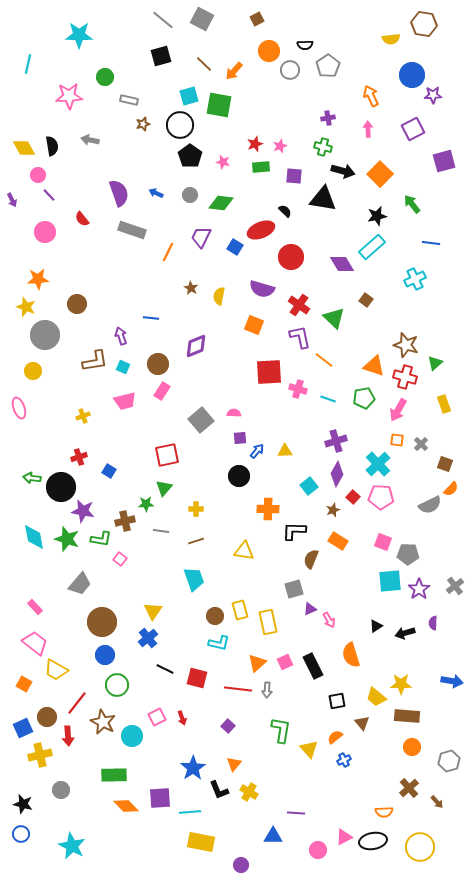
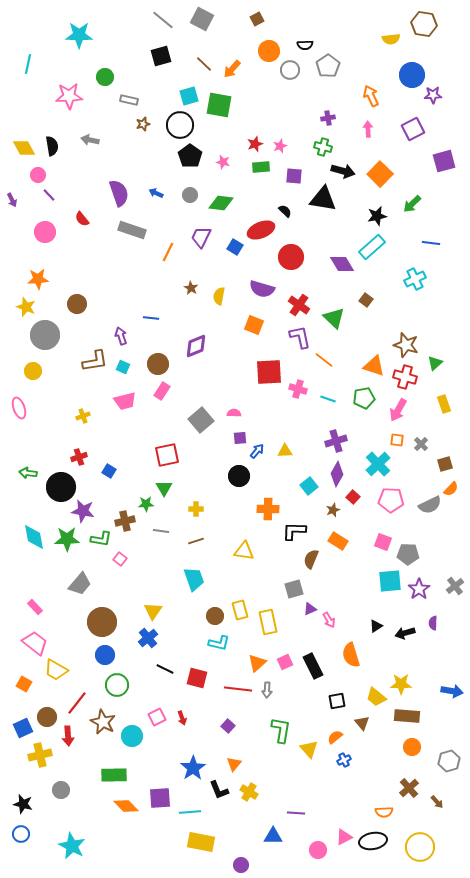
orange arrow at (234, 71): moved 2 px left, 2 px up
green arrow at (412, 204): rotated 96 degrees counterclockwise
brown square at (445, 464): rotated 35 degrees counterclockwise
green arrow at (32, 478): moved 4 px left, 5 px up
green triangle at (164, 488): rotated 12 degrees counterclockwise
pink pentagon at (381, 497): moved 10 px right, 3 px down
green star at (67, 539): rotated 20 degrees counterclockwise
blue arrow at (452, 681): moved 10 px down
